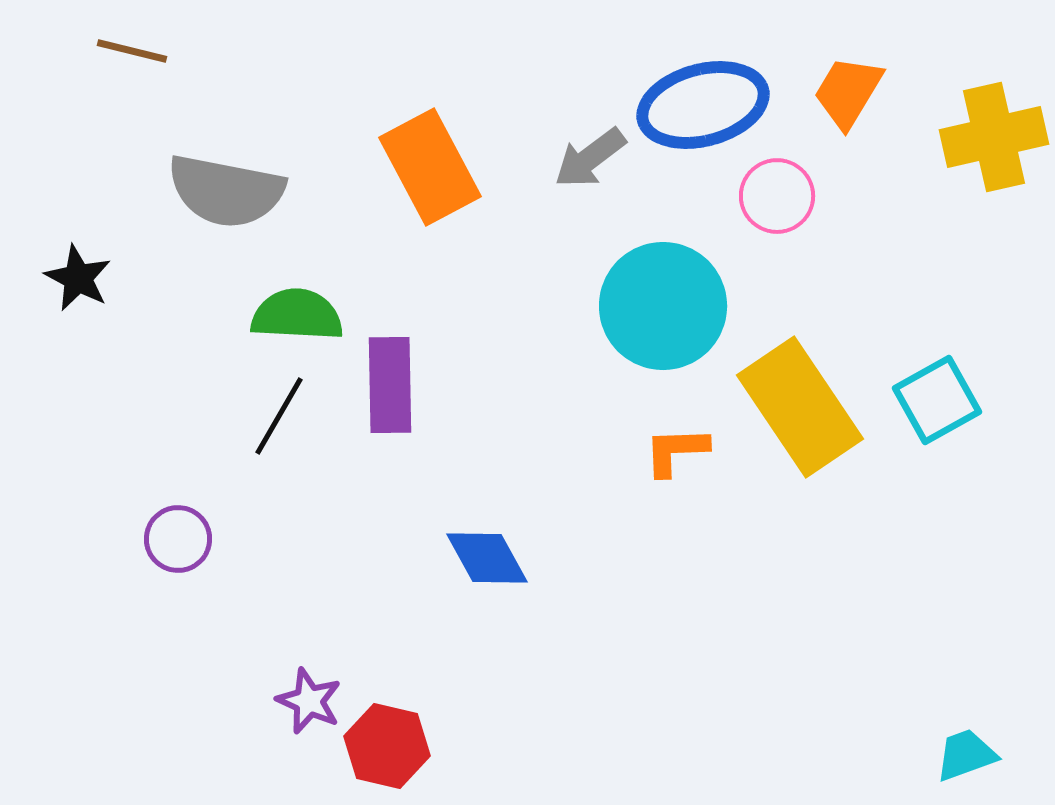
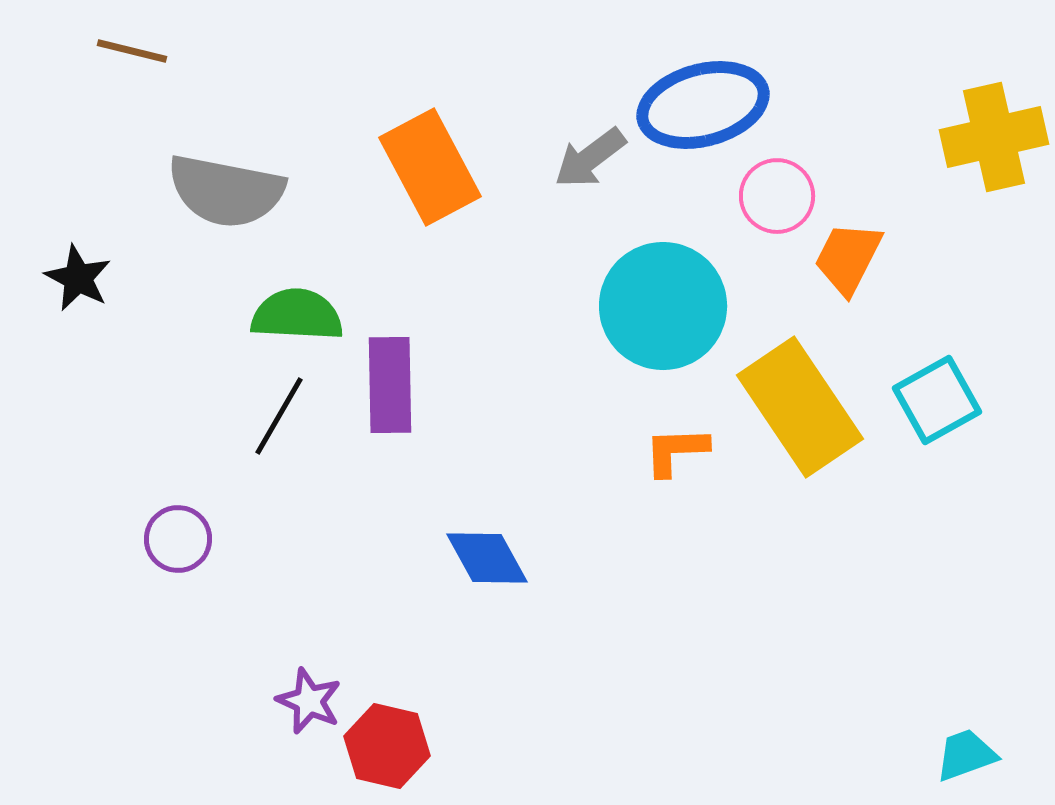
orange trapezoid: moved 166 px down; rotated 4 degrees counterclockwise
